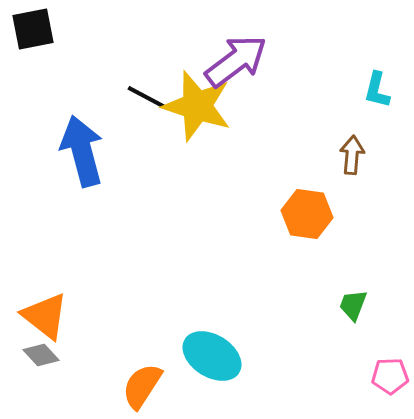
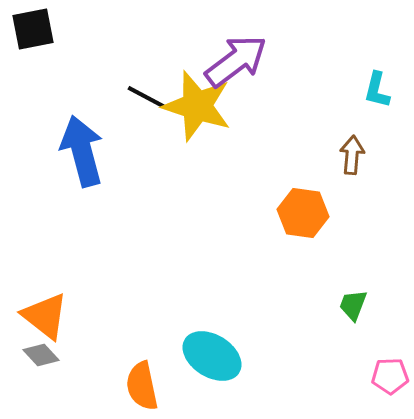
orange hexagon: moved 4 px left, 1 px up
orange semicircle: rotated 45 degrees counterclockwise
